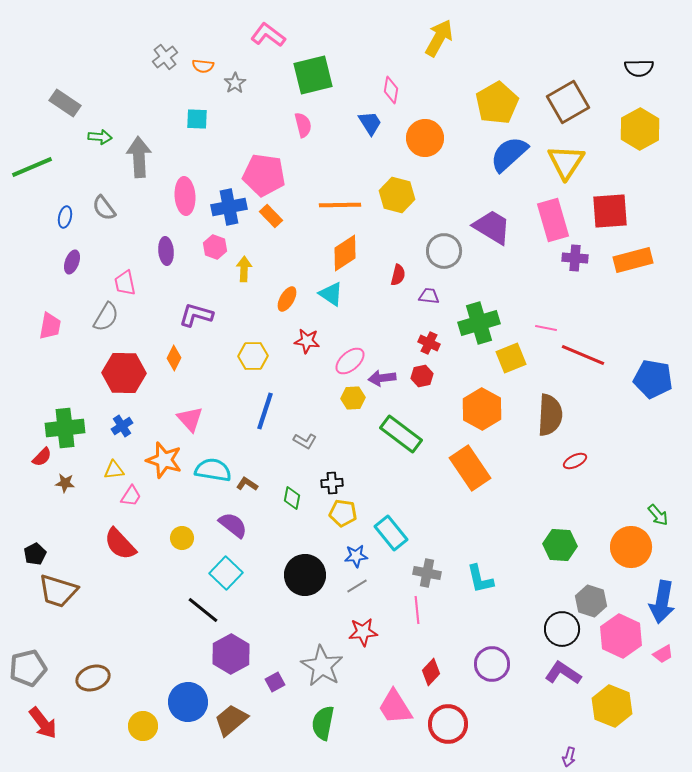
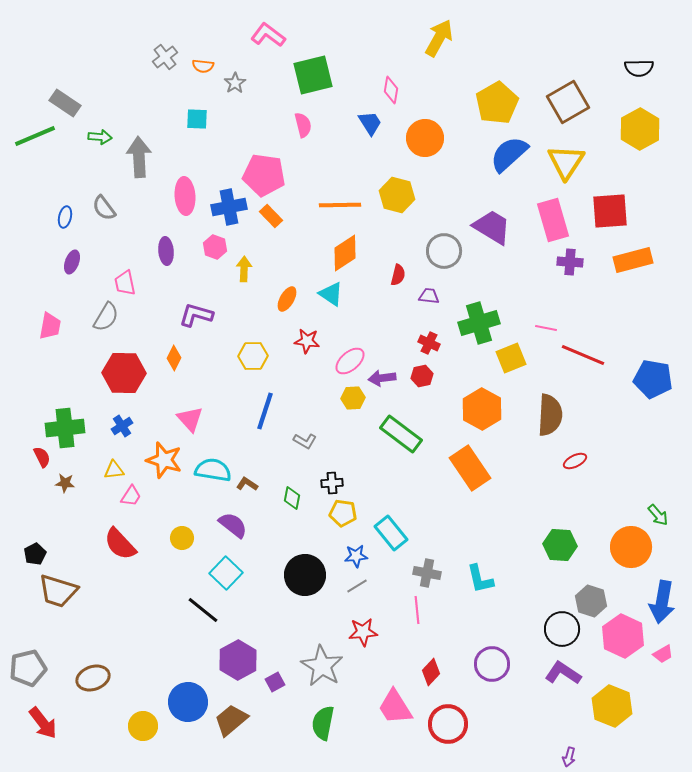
green line at (32, 167): moved 3 px right, 31 px up
purple cross at (575, 258): moved 5 px left, 4 px down
red semicircle at (42, 457): rotated 70 degrees counterclockwise
pink hexagon at (621, 636): moved 2 px right
purple hexagon at (231, 654): moved 7 px right, 6 px down
